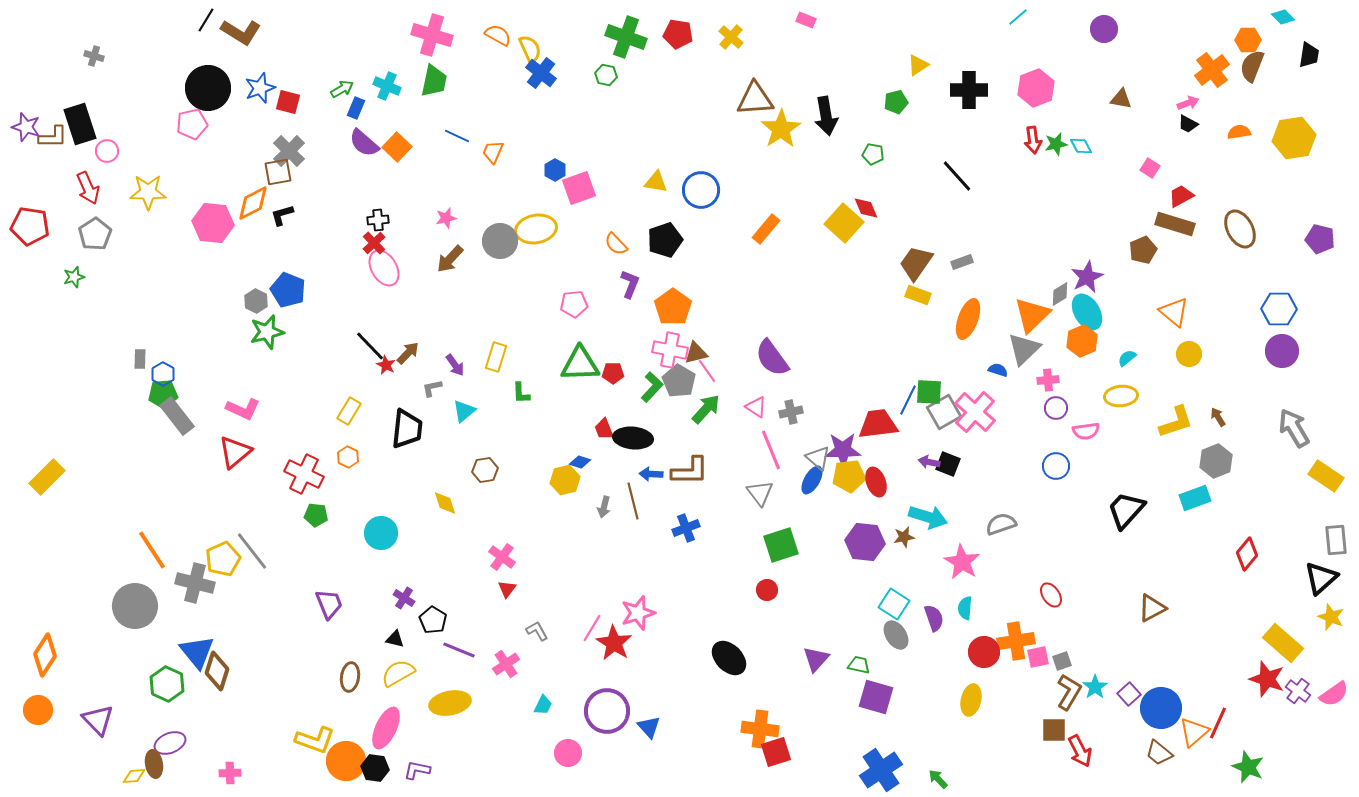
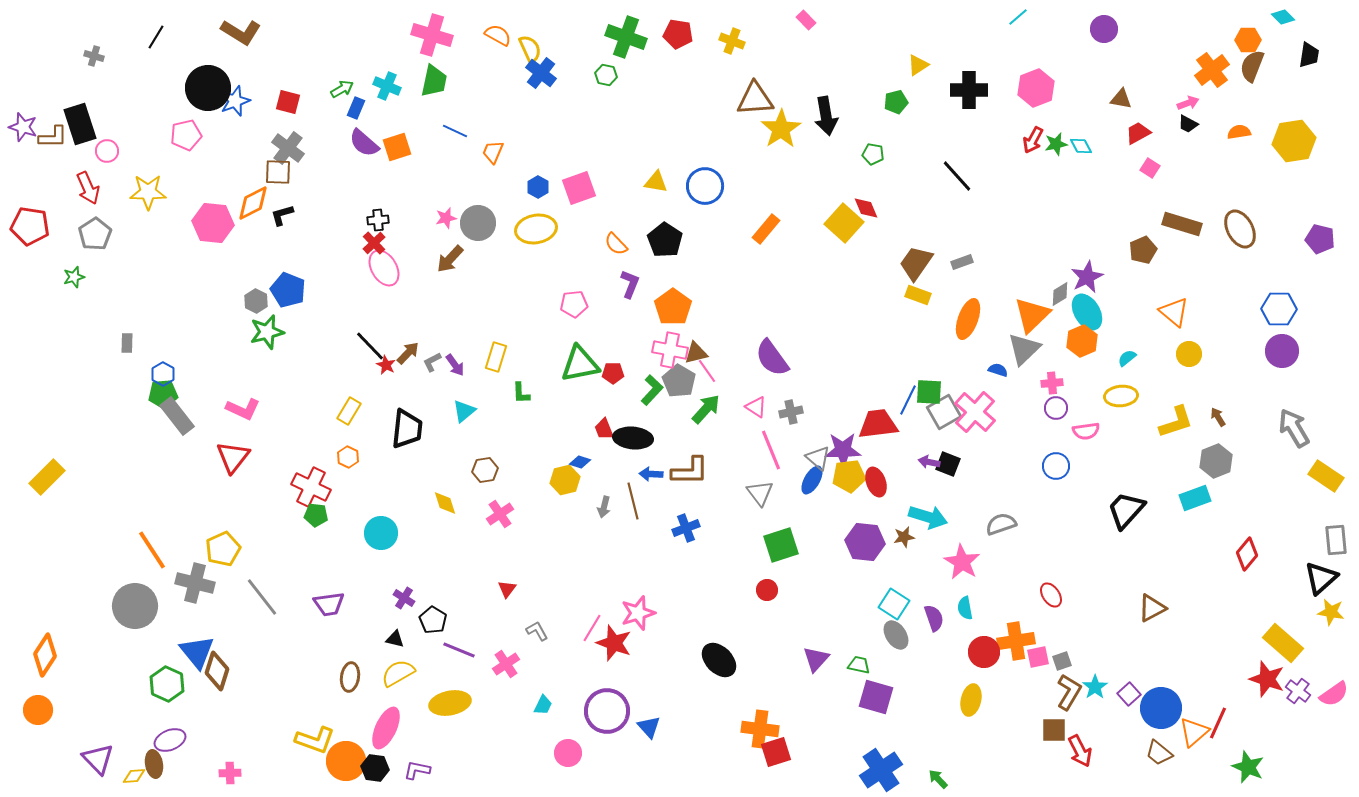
black line at (206, 20): moved 50 px left, 17 px down
pink rectangle at (806, 20): rotated 24 degrees clockwise
yellow cross at (731, 37): moved 1 px right, 4 px down; rotated 20 degrees counterclockwise
blue star at (260, 88): moved 25 px left, 13 px down
pink pentagon at (192, 124): moved 6 px left, 11 px down
purple star at (26, 127): moved 3 px left
blue line at (457, 136): moved 2 px left, 5 px up
yellow hexagon at (1294, 138): moved 3 px down
red arrow at (1033, 140): rotated 36 degrees clockwise
orange square at (397, 147): rotated 28 degrees clockwise
gray cross at (289, 151): moved 1 px left, 3 px up; rotated 8 degrees counterclockwise
blue hexagon at (555, 170): moved 17 px left, 17 px down
brown square at (278, 172): rotated 12 degrees clockwise
blue circle at (701, 190): moved 4 px right, 4 px up
red trapezoid at (1181, 196): moved 43 px left, 63 px up
brown rectangle at (1175, 224): moved 7 px right
black pentagon at (665, 240): rotated 20 degrees counterclockwise
gray circle at (500, 241): moved 22 px left, 18 px up
gray rectangle at (140, 359): moved 13 px left, 16 px up
green triangle at (580, 364): rotated 9 degrees counterclockwise
pink cross at (1048, 380): moved 4 px right, 3 px down
green L-shape at (652, 387): moved 3 px down
gray L-shape at (432, 388): moved 26 px up; rotated 15 degrees counterclockwise
red triangle at (235, 452): moved 2 px left, 5 px down; rotated 12 degrees counterclockwise
red cross at (304, 474): moved 7 px right, 13 px down
gray line at (252, 551): moved 10 px right, 46 px down
pink cross at (502, 557): moved 2 px left, 43 px up; rotated 20 degrees clockwise
yellow pentagon at (223, 559): moved 10 px up
purple trapezoid at (329, 604): rotated 104 degrees clockwise
cyan semicircle at (965, 608): rotated 15 degrees counterclockwise
yellow star at (1331, 617): moved 5 px up; rotated 12 degrees counterclockwise
red star at (614, 643): rotated 12 degrees counterclockwise
black ellipse at (729, 658): moved 10 px left, 2 px down
purple triangle at (98, 720): moved 39 px down
purple ellipse at (170, 743): moved 3 px up
